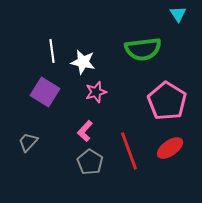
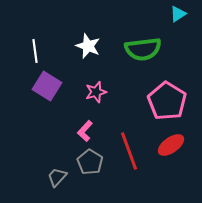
cyan triangle: rotated 30 degrees clockwise
white line: moved 17 px left
white star: moved 5 px right, 16 px up; rotated 10 degrees clockwise
purple square: moved 2 px right, 6 px up
gray trapezoid: moved 29 px right, 35 px down
red ellipse: moved 1 px right, 3 px up
